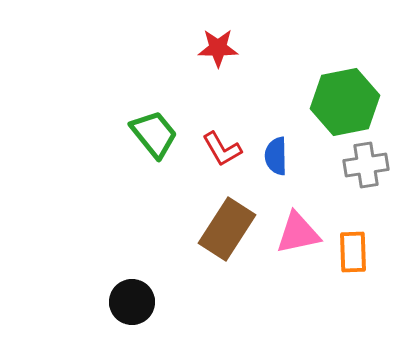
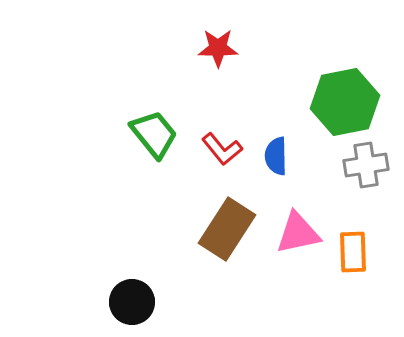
red L-shape: rotated 9 degrees counterclockwise
